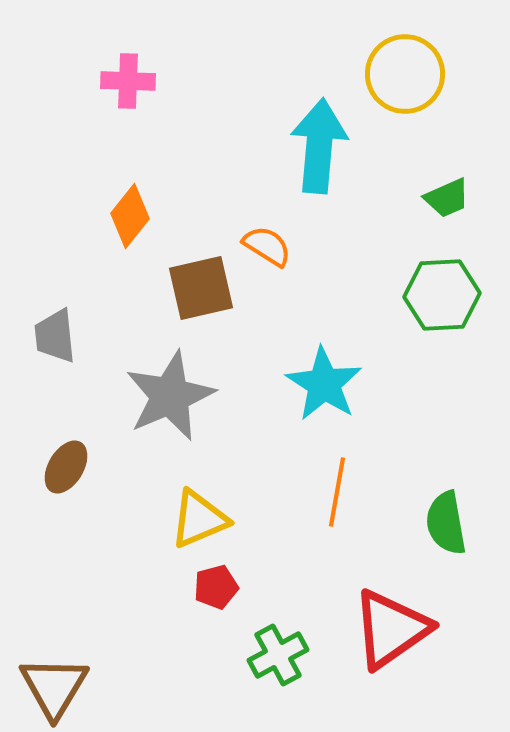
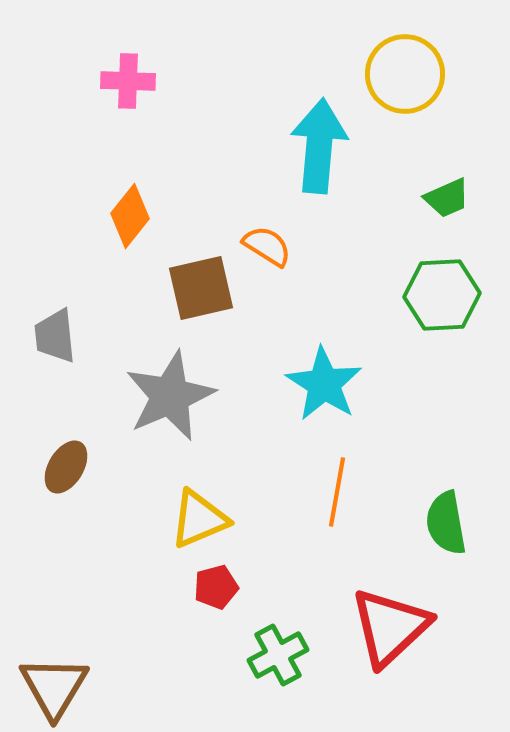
red triangle: moved 1 px left, 2 px up; rotated 8 degrees counterclockwise
